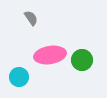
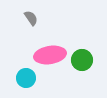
cyan circle: moved 7 px right, 1 px down
